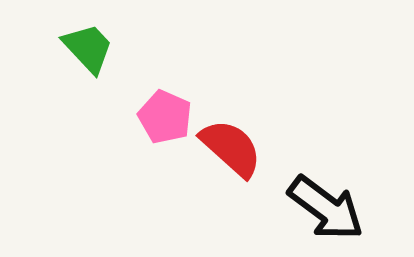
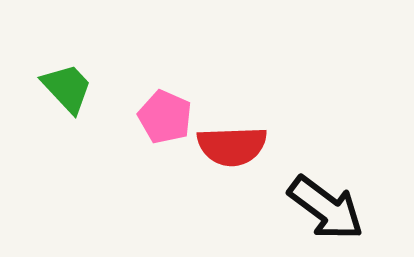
green trapezoid: moved 21 px left, 40 px down
red semicircle: moved 1 px right, 2 px up; rotated 136 degrees clockwise
